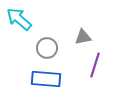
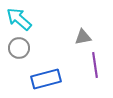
gray circle: moved 28 px left
purple line: rotated 25 degrees counterclockwise
blue rectangle: rotated 20 degrees counterclockwise
